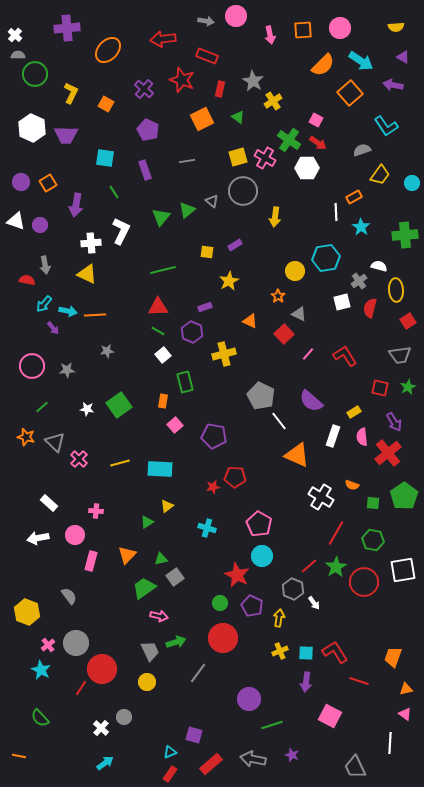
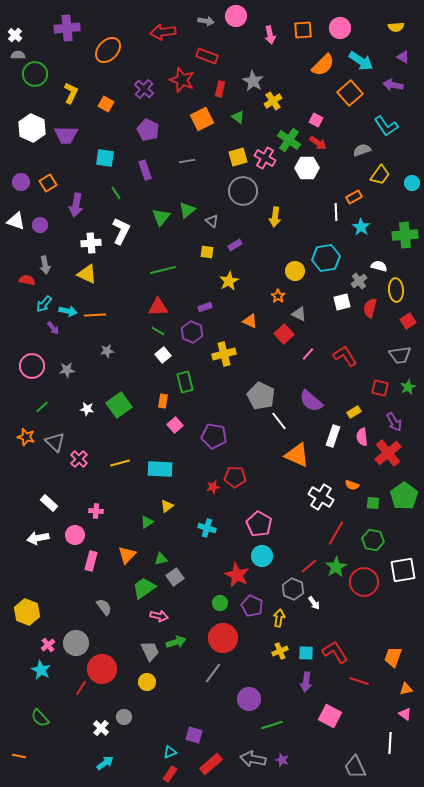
red arrow at (163, 39): moved 7 px up
green line at (114, 192): moved 2 px right, 1 px down
gray triangle at (212, 201): moved 20 px down
gray semicircle at (69, 596): moved 35 px right, 11 px down
gray line at (198, 673): moved 15 px right
purple star at (292, 755): moved 10 px left, 5 px down
